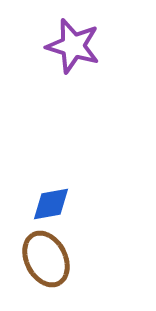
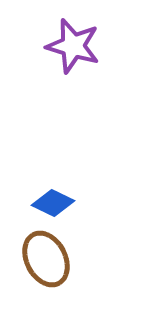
blue diamond: moved 2 px right, 1 px up; rotated 36 degrees clockwise
